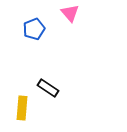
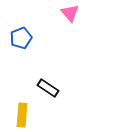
blue pentagon: moved 13 px left, 9 px down
yellow rectangle: moved 7 px down
